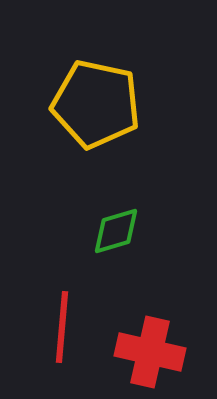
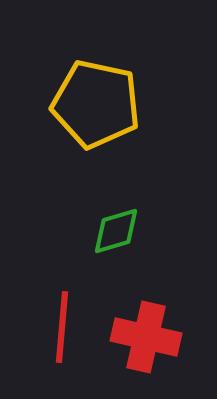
red cross: moved 4 px left, 15 px up
